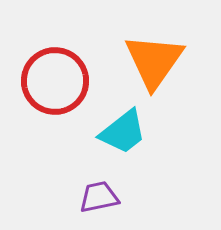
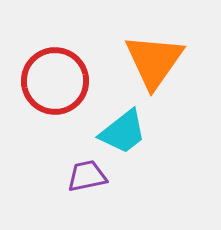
purple trapezoid: moved 12 px left, 21 px up
